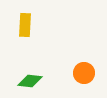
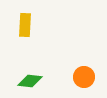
orange circle: moved 4 px down
